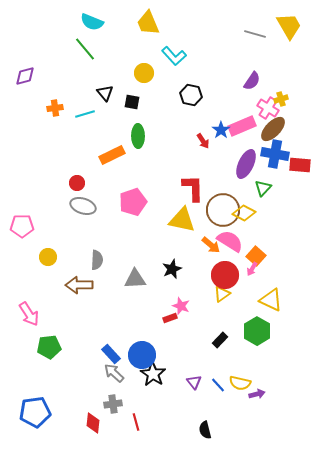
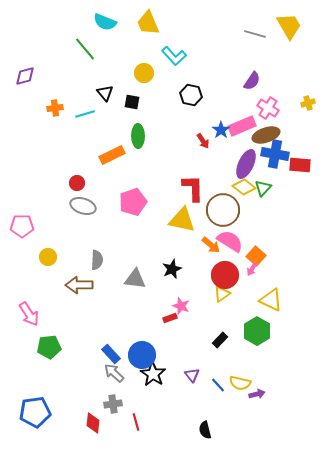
cyan semicircle at (92, 22): moved 13 px right
yellow cross at (281, 99): moved 27 px right, 4 px down
brown ellipse at (273, 129): moved 7 px left, 6 px down; rotated 28 degrees clockwise
yellow diamond at (244, 213): moved 26 px up; rotated 10 degrees clockwise
gray triangle at (135, 279): rotated 10 degrees clockwise
purple triangle at (194, 382): moved 2 px left, 7 px up
